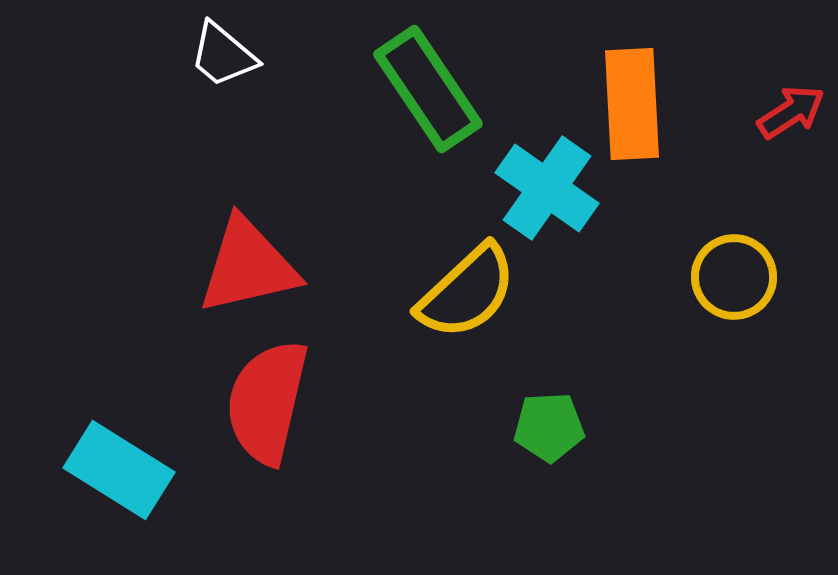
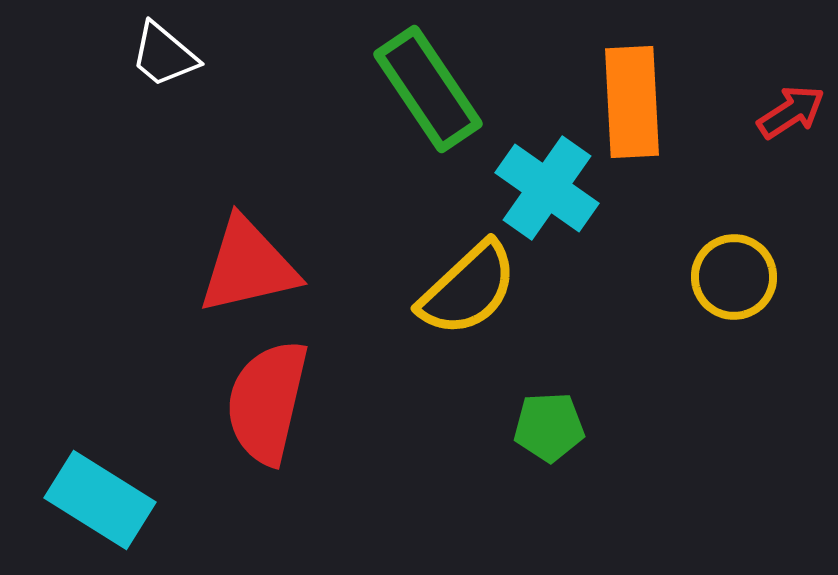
white trapezoid: moved 59 px left
orange rectangle: moved 2 px up
yellow semicircle: moved 1 px right, 3 px up
cyan rectangle: moved 19 px left, 30 px down
